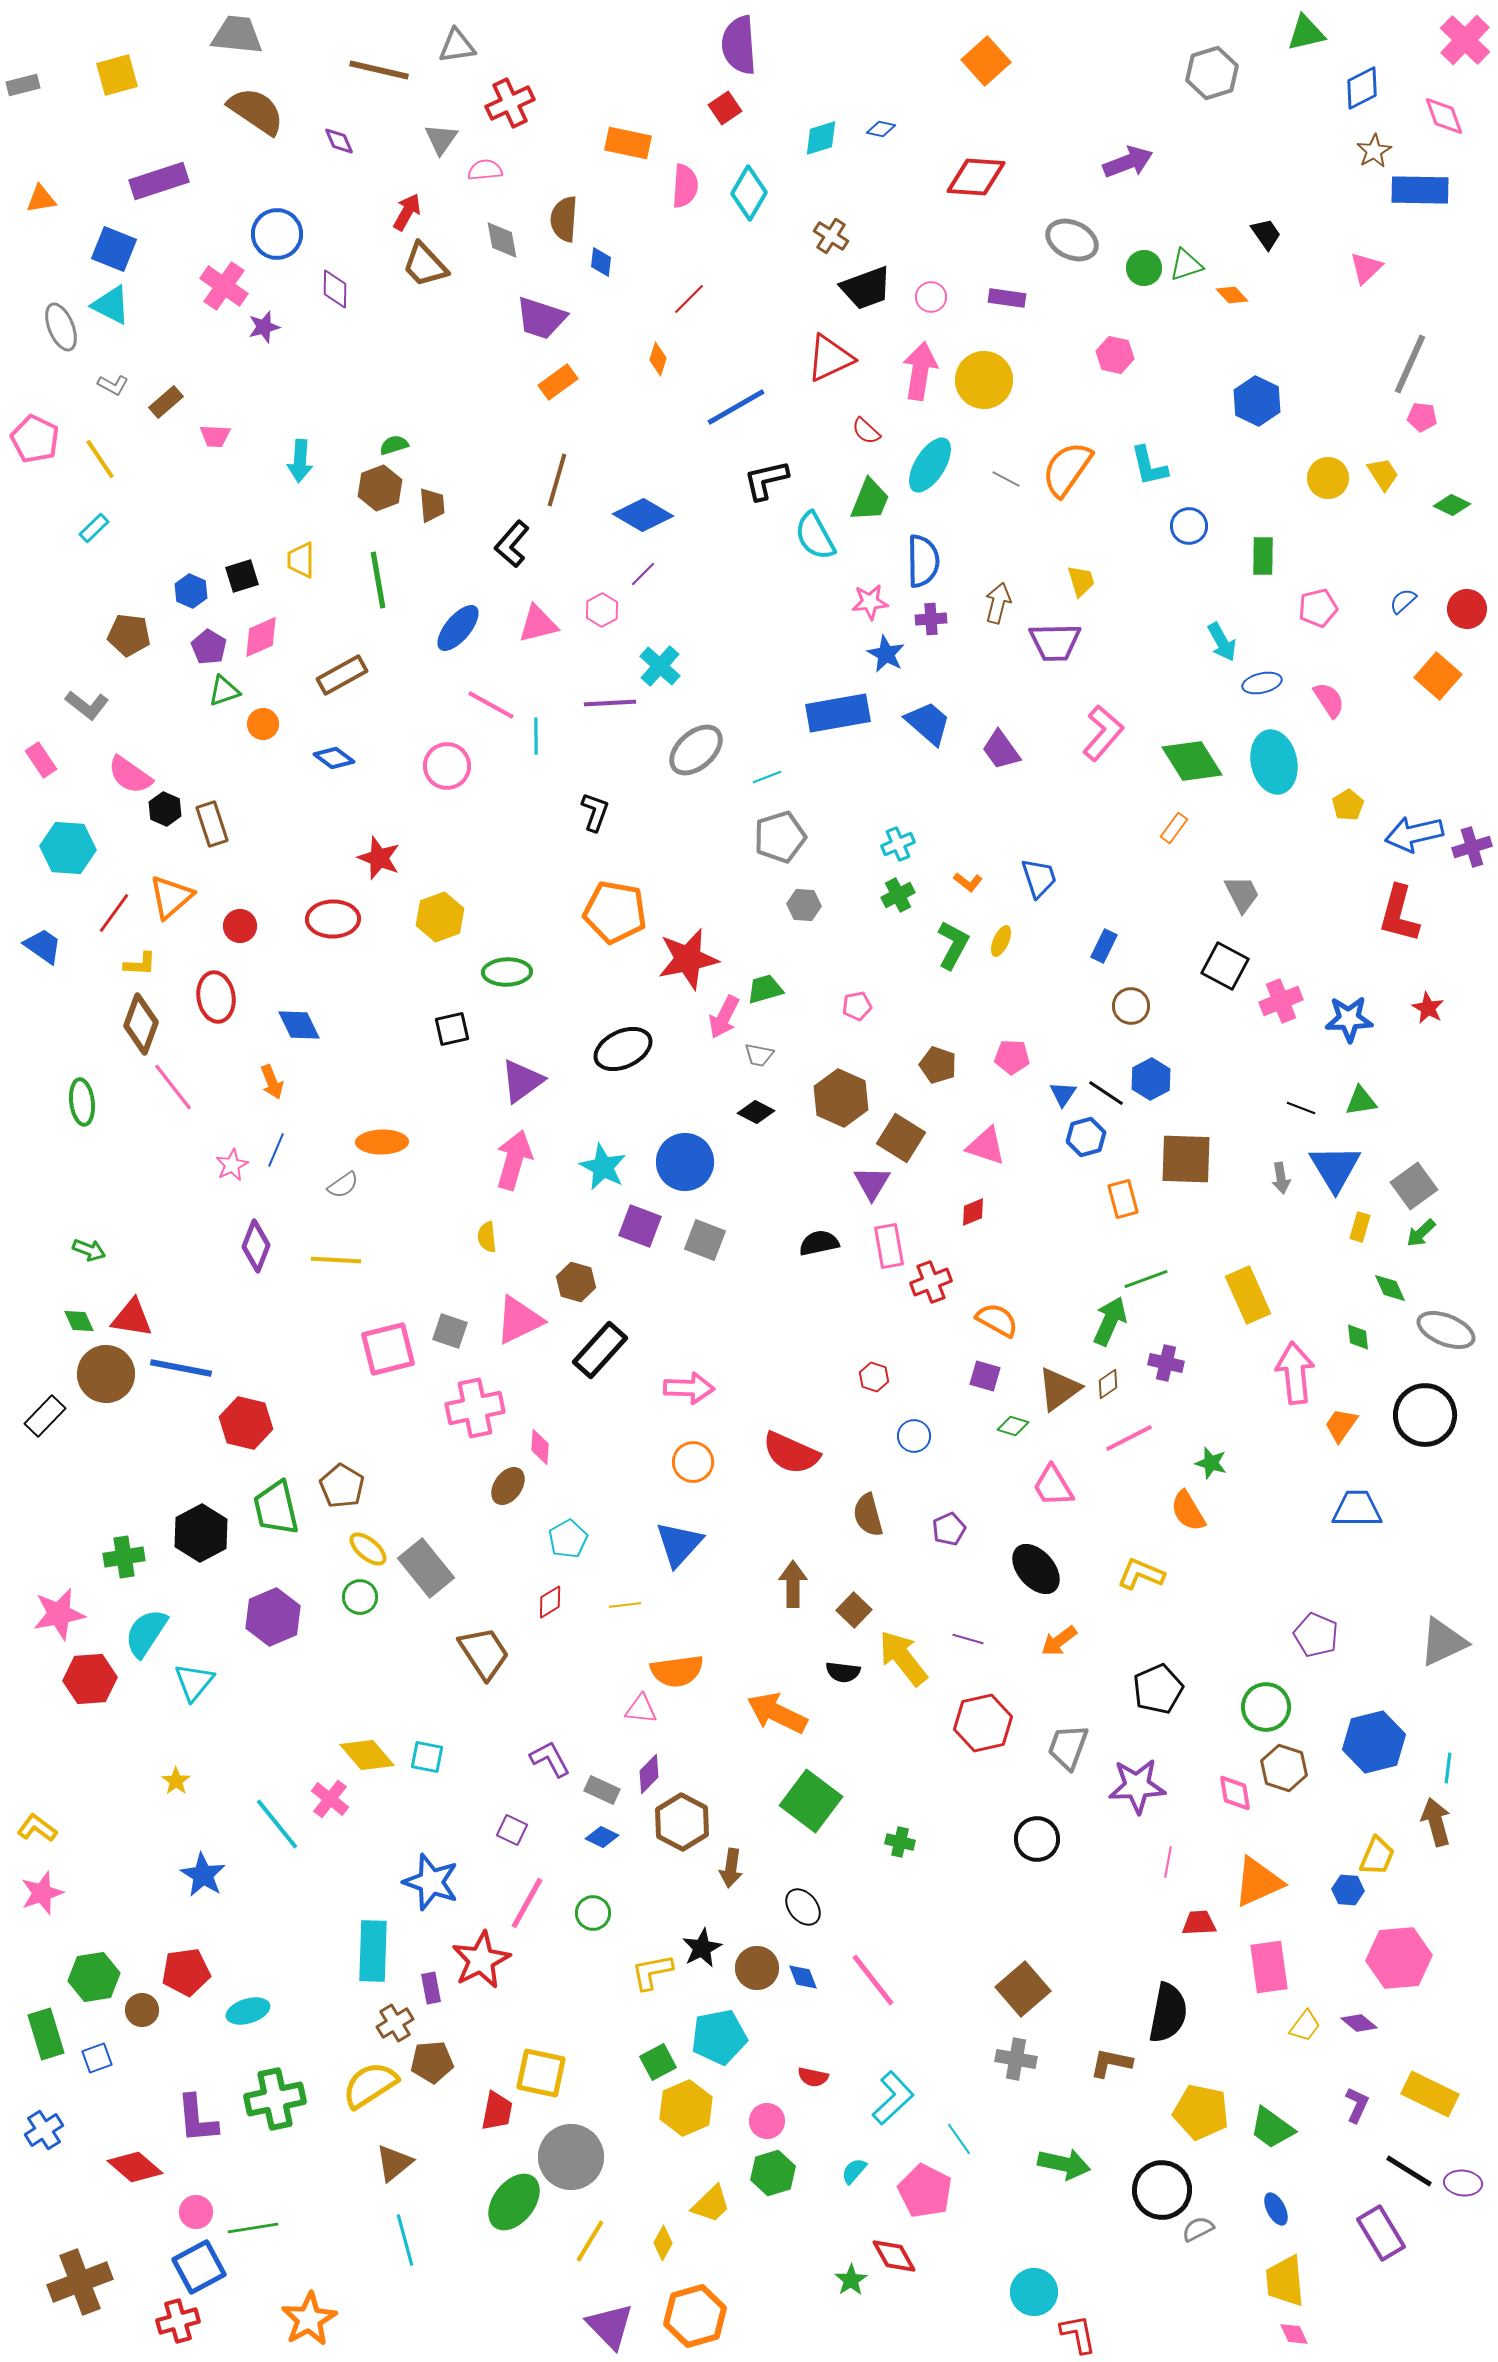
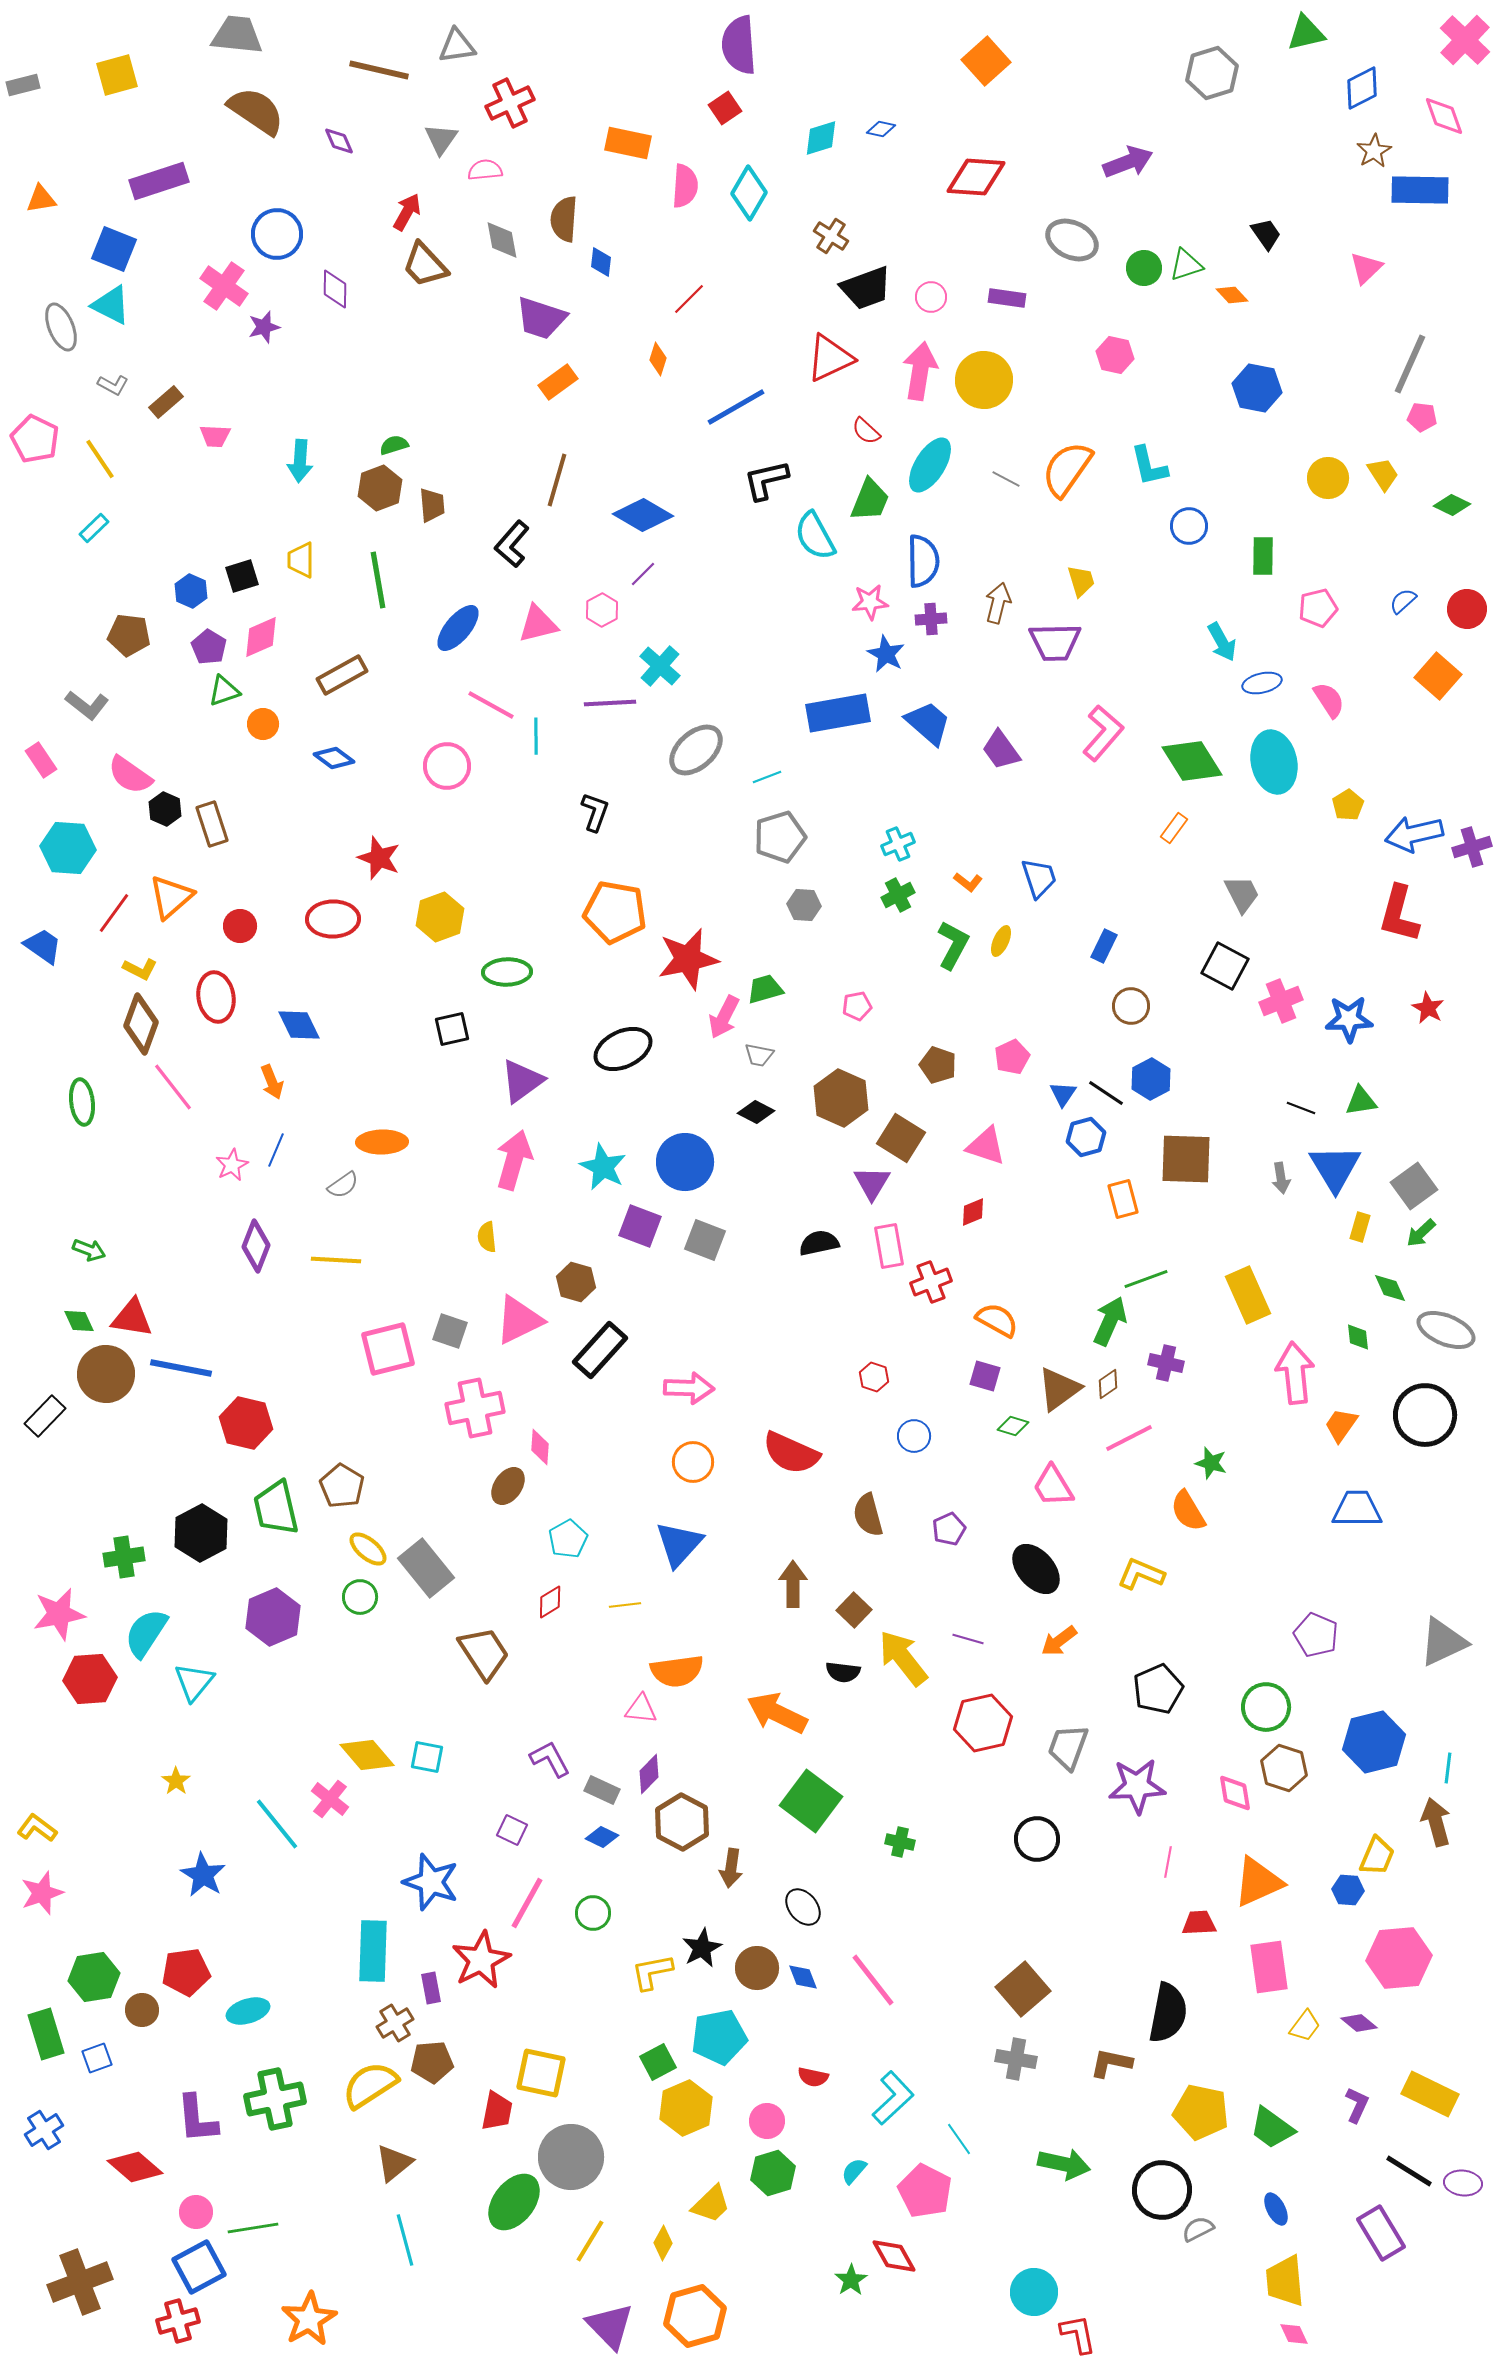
blue hexagon at (1257, 401): moved 13 px up; rotated 15 degrees counterclockwise
yellow L-shape at (140, 964): moved 5 px down; rotated 24 degrees clockwise
pink pentagon at (1012, 1057): rotated 28 degrees counterclockwise
